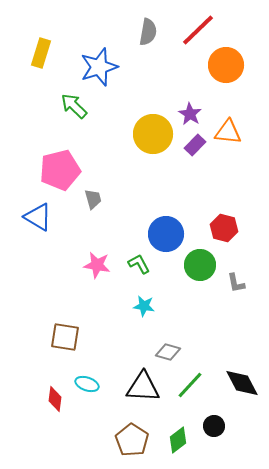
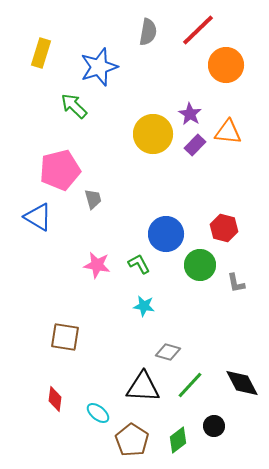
cyan ellipse: moved 11 px right, 29 px down; rotated 20 degrees clockwise
